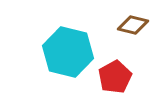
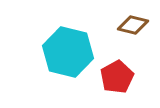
red pentagon: moved 2 px right
